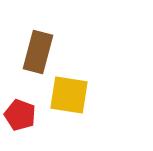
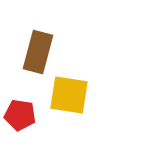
red pentagon: rotated 12 degrees counterclockwise
